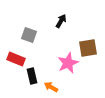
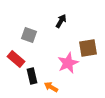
red rectangle: rotated 18 degrees clockwise
